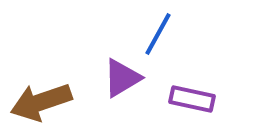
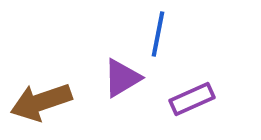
blue line: rotated 18 degrees counterclockwise
purple rectangle: rotated 36 degrees counterclockwise
